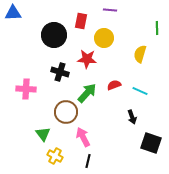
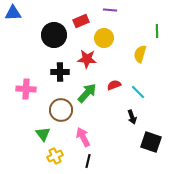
red rectangle: rotated 56 degrees clockwise
green line: moved 3 px down
black cross: rotated 18 degrees counterclockwise
cyan line: moved 2 px left, 1 px down; rotated 21 degrees clockwise
brown circle: moved 5 px left, 2 px up
black square: moved 1 px up
yellow cross: rotated 35 degrees clockwise
